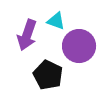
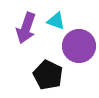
purple arrow: moved 1 px left, 7 px up
